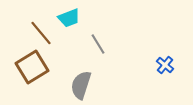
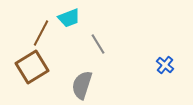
brown line: rotated 68 degrees clockwise
gray semicircle: moved 1 px right
